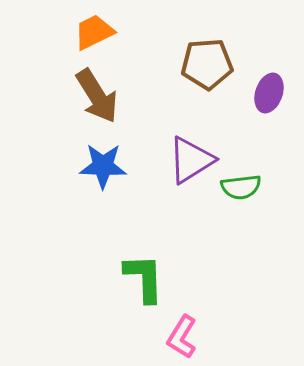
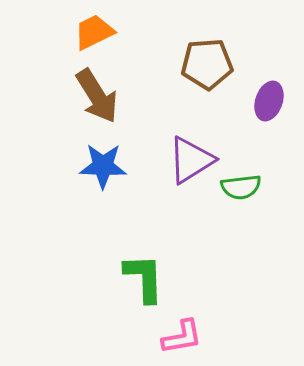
purple ellipse: moved 8 px down
pink L-shape: rotated 132 degrees counterclockwise
